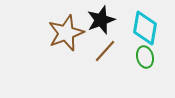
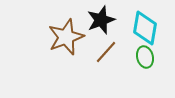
brown star: moved 4 px down
brown line: moved 1 px right, 1 px down
